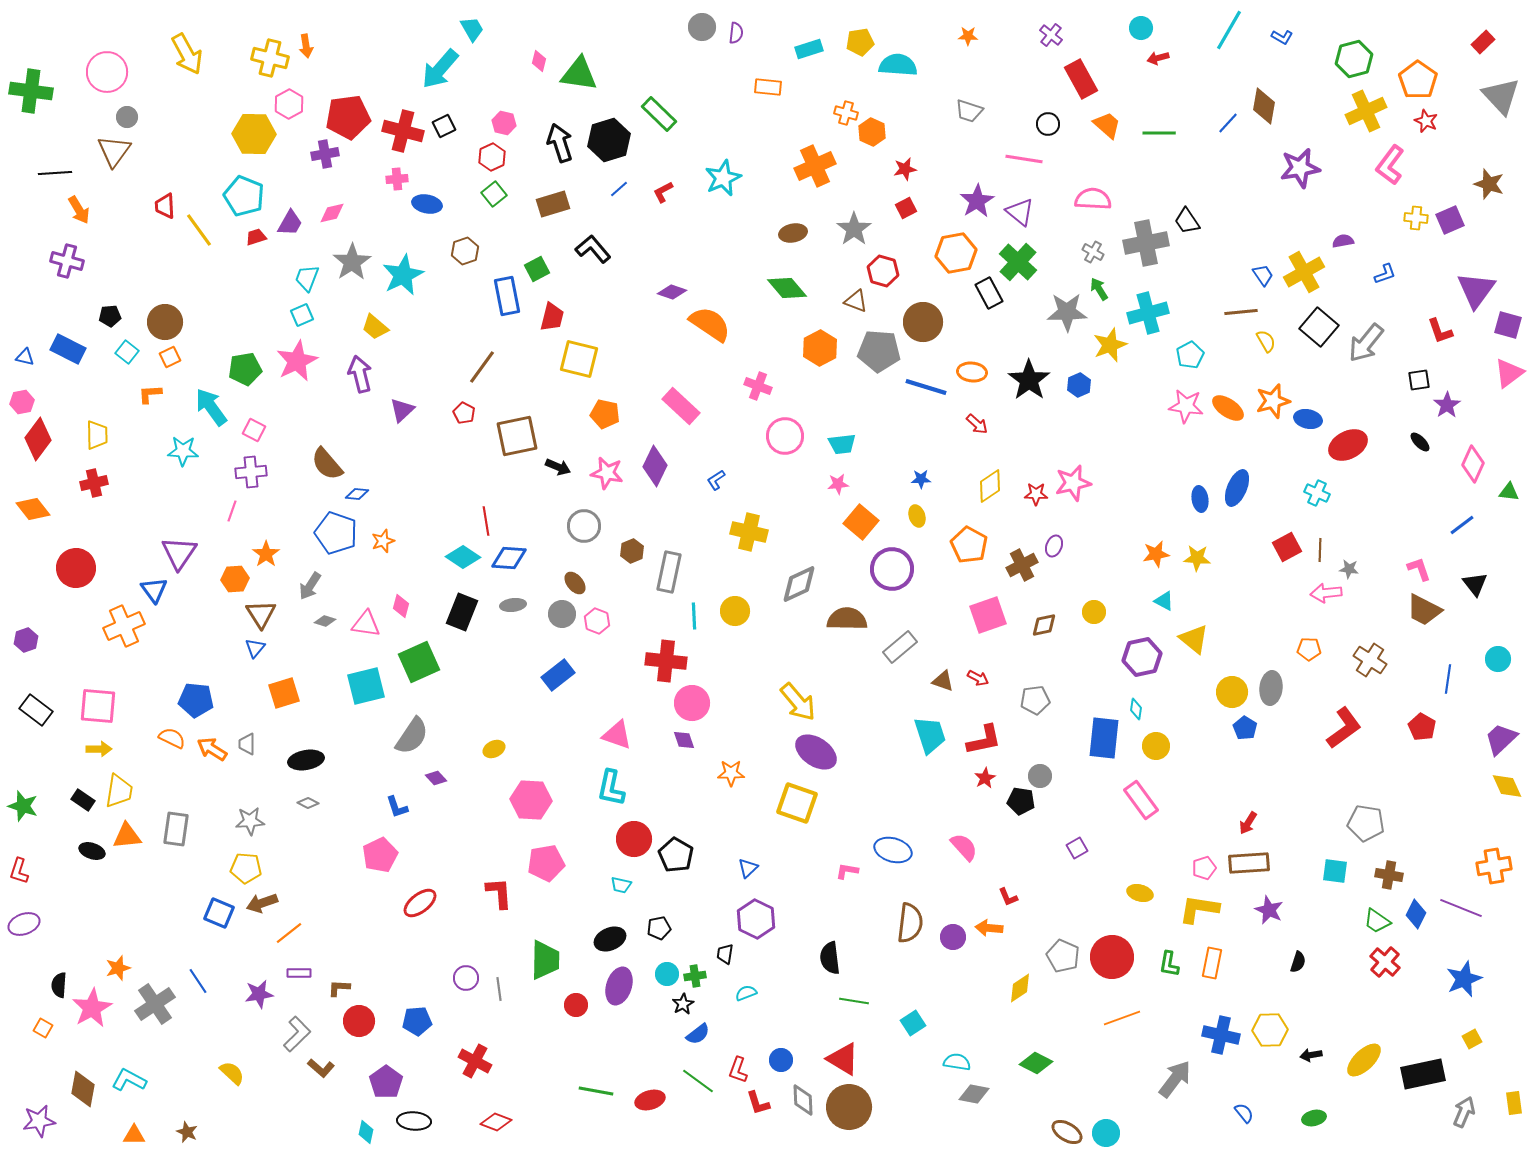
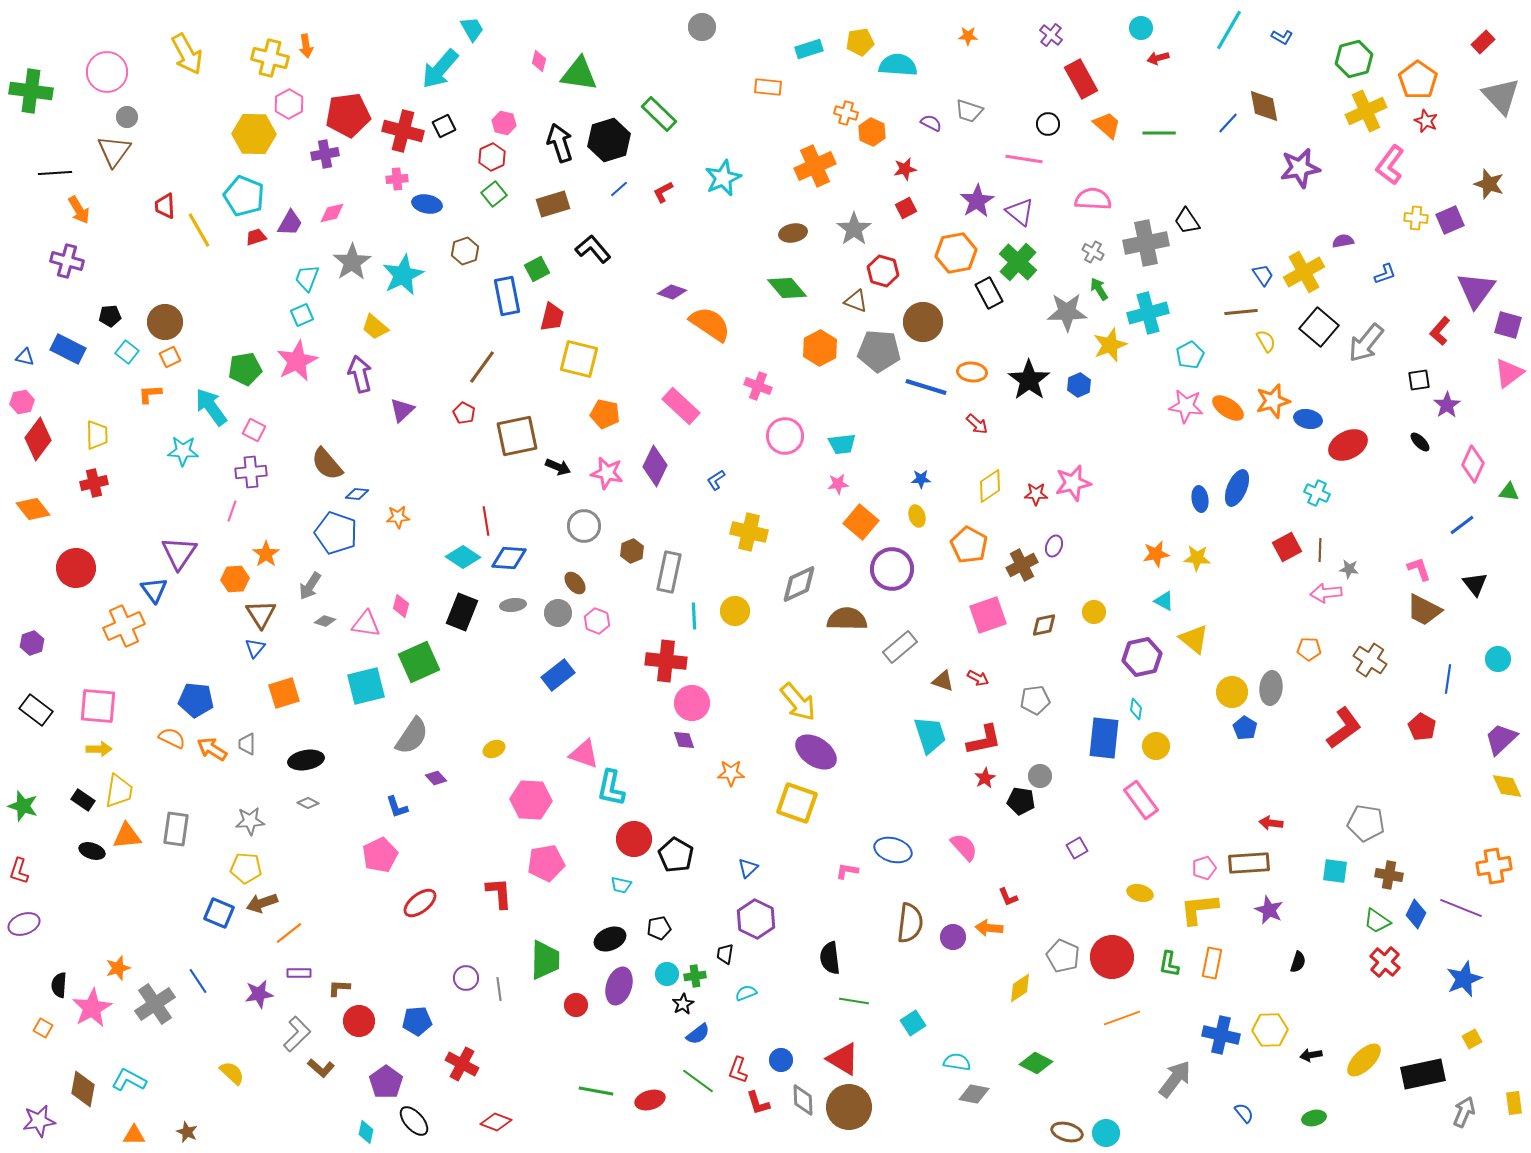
purple semicircle at (736, 33): moved 195 px right, 90 px down; rotated 70 degrees counterclockwise
brown diamond at (1264, 106): rotated 21 degrees counterclockwise
red pentagon at (348, 117): moved 2 px up
yellow line at (199, 230): rotated 6 degrees clockwise
red L-shape at (1440, 331): rotated 60 degrees clockwise
orange star at (383, 541): moved 15 px right, 24 px up; rotated 15 degrees clockwise
gray circle at (562, 614): moved 4 px left, 1 px up
purple hexagon at (26, 640): moved 6 px right, 3 px down
pink triangle at (617, 735): moved 33 px left, 19 px down
red arrow at (1248, 823): moved 23 px right; rotated 65 degrees clockwise
yellow L-shape at (1199, 909): rotated 15 degrees counterclockwise
red cross at (475, 1061): moved 13 px left, 3 px down
black ellipse at (414, 1121): rotated 44 degrees clockwise
brown ellipse at (1067, 1132): rotated 16 degrees counterclockwise
